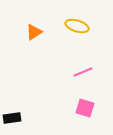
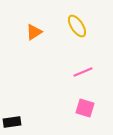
yellow ellipse: rotated 40 degrees clockwise
black rectangle: moved 4 px down
